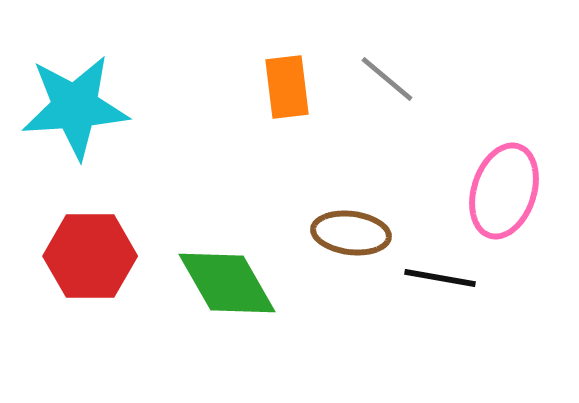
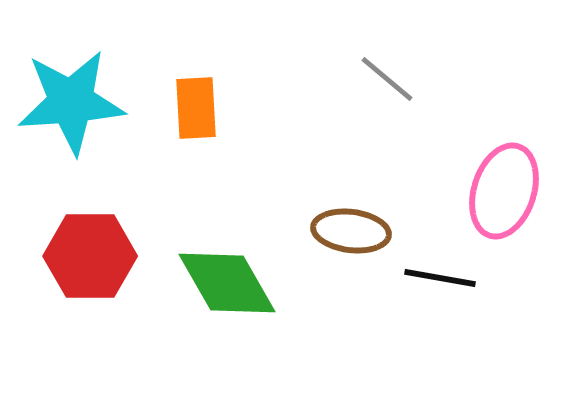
orange rectangle: moved 91 px left, 21 px down; rotated 4 degrees clockwise
cyan star: moved 4 px left, 5 px up
brown ellipse: moved 2 px up
